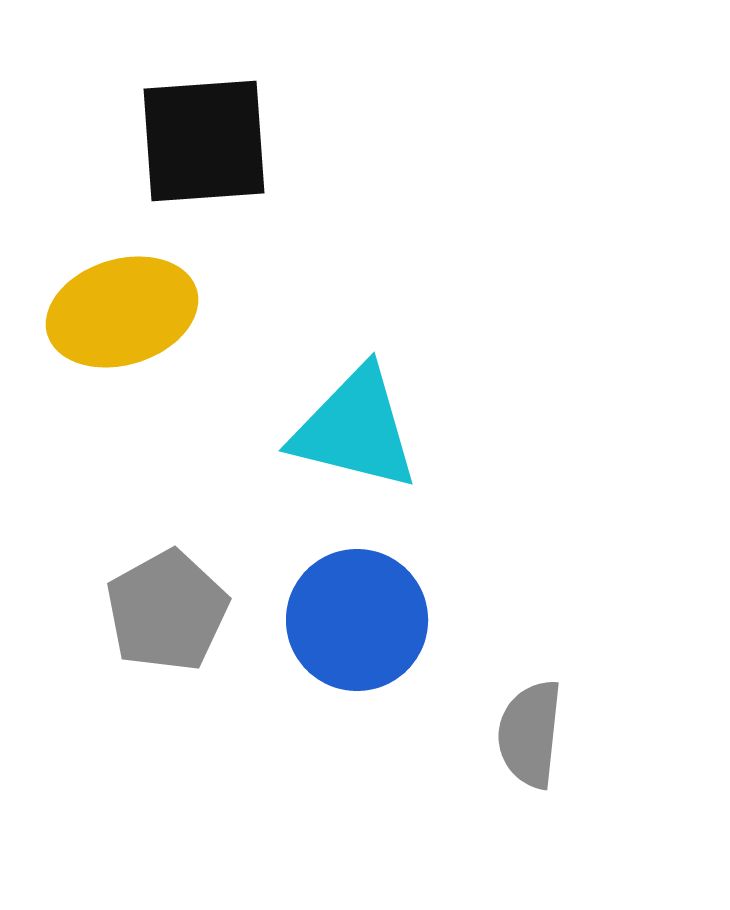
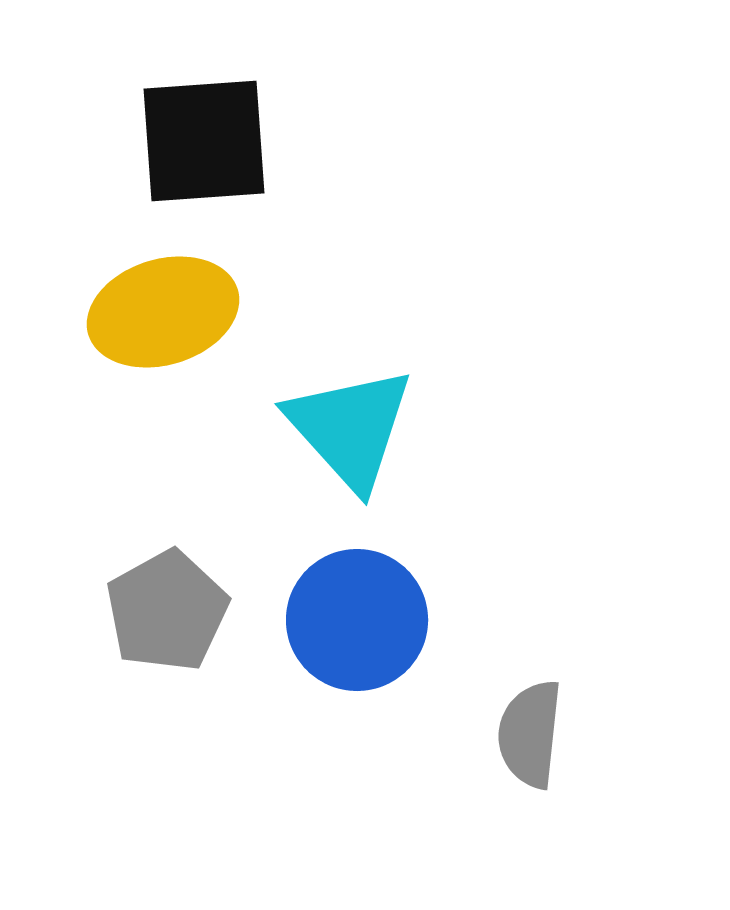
yellow ellipse: moved 41 px right
cyan triangle: moved 5 px left, 1 px up; rotated 34 degrees clockwise
